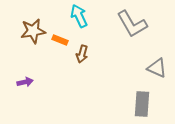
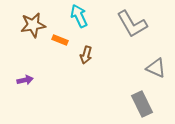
brown star: moved 6 px up
brown arrow: moved 4 px right, 1 px down
gray triangle: moved 1 px left
purple arrow: moved 2 px up
gray rectangle: rotated 30 degrees counterclockwise
